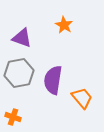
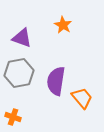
orange star: moved 1 px left
purple semicircle: moved 3 px right, 1 px down
